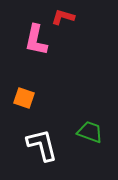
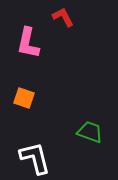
red L-shape: rotated 45 degrees clockwise
pink L-shape: moved 8 px left, 3 px down
white L-shape: moved 7 px left, 13 px down
